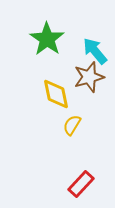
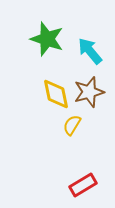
green star: rotated 16 degrees counterclockwise
cyan arrow: moved 5 px left
brown star: moved 15 px down
red rectangle: moved 2 px right, 1 px down; rotated 16 degrees clockwise
